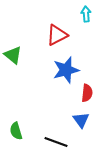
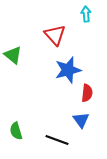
red triangle: moved 2 px left; rotated 45 degrees counterclockwise
blue star: moved 2 px right
black line: moved 1 px right, 2 px up
